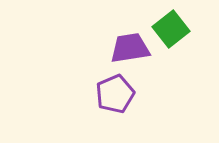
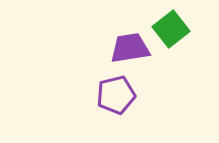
purple pentagon: moved 1 px right, 1 px down; rotated 9 degrees clockwise
